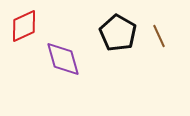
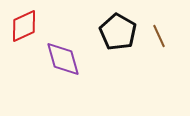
black pentagon: moved 1 px up
